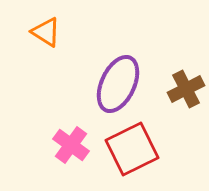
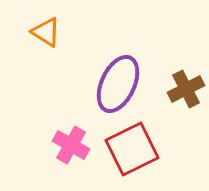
pink cross: rotated 6 degrees counterclockwise
